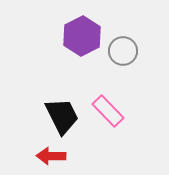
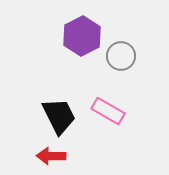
gray circle: moved 2 px left, 5 px down
pink rectangle: rotated 16 degrees counterclockwise
black trapezoid: moved 3 px left
